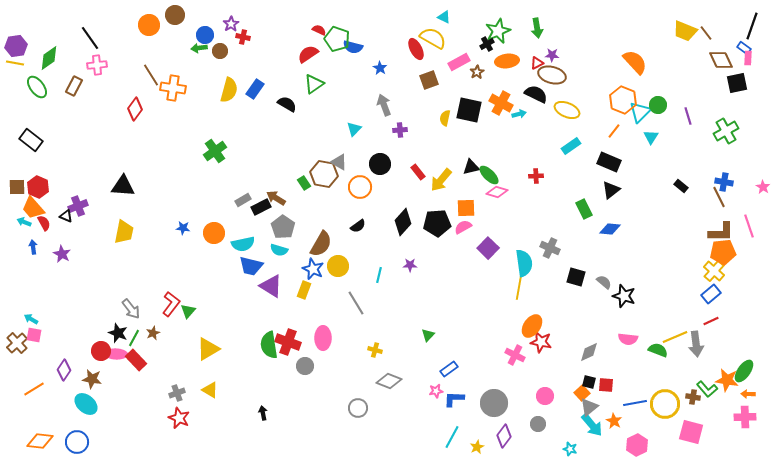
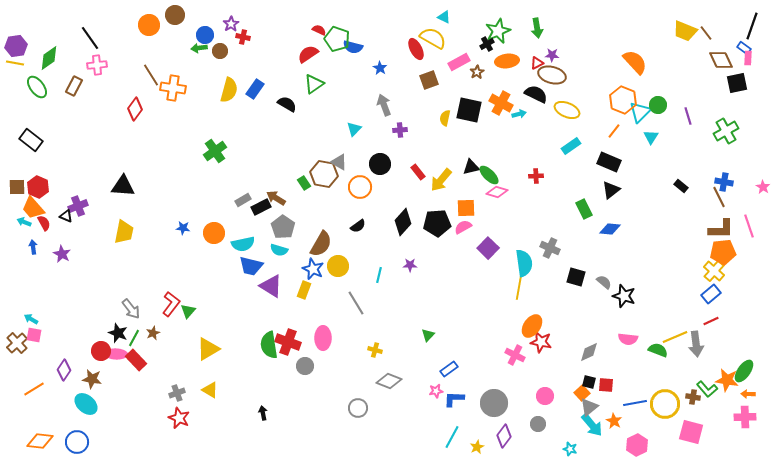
brown L-shape at (721, 232): moved 3 px up
